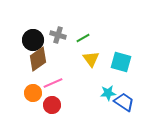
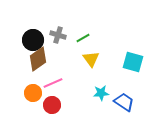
cyan square: moved 12 px right
cyan star: moved 7 px left
